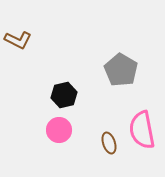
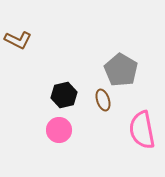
brown ellipse: moved 6 px left, 43 px up
